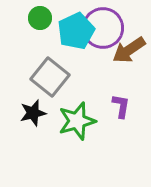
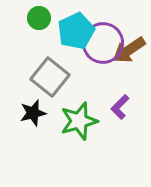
green circle: moved 1 px left
purple circle: moved 15 px down
purple L-shape: moved 1 px left, 1 px down; rotated 145 degrees counterclockwise
green star: moved 2 px right
